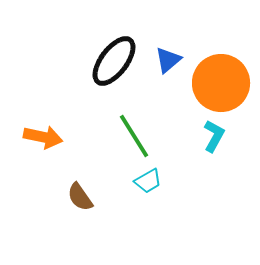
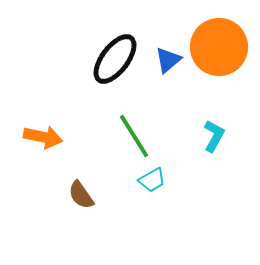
black ellipse: moved 1 px right, 2 px up
orange circle: moved 2 px left, 36 px up
cyan trapezoid: moved 4 px right, 1 px up
brown semicircle: moved 1 px right, 2 px up
